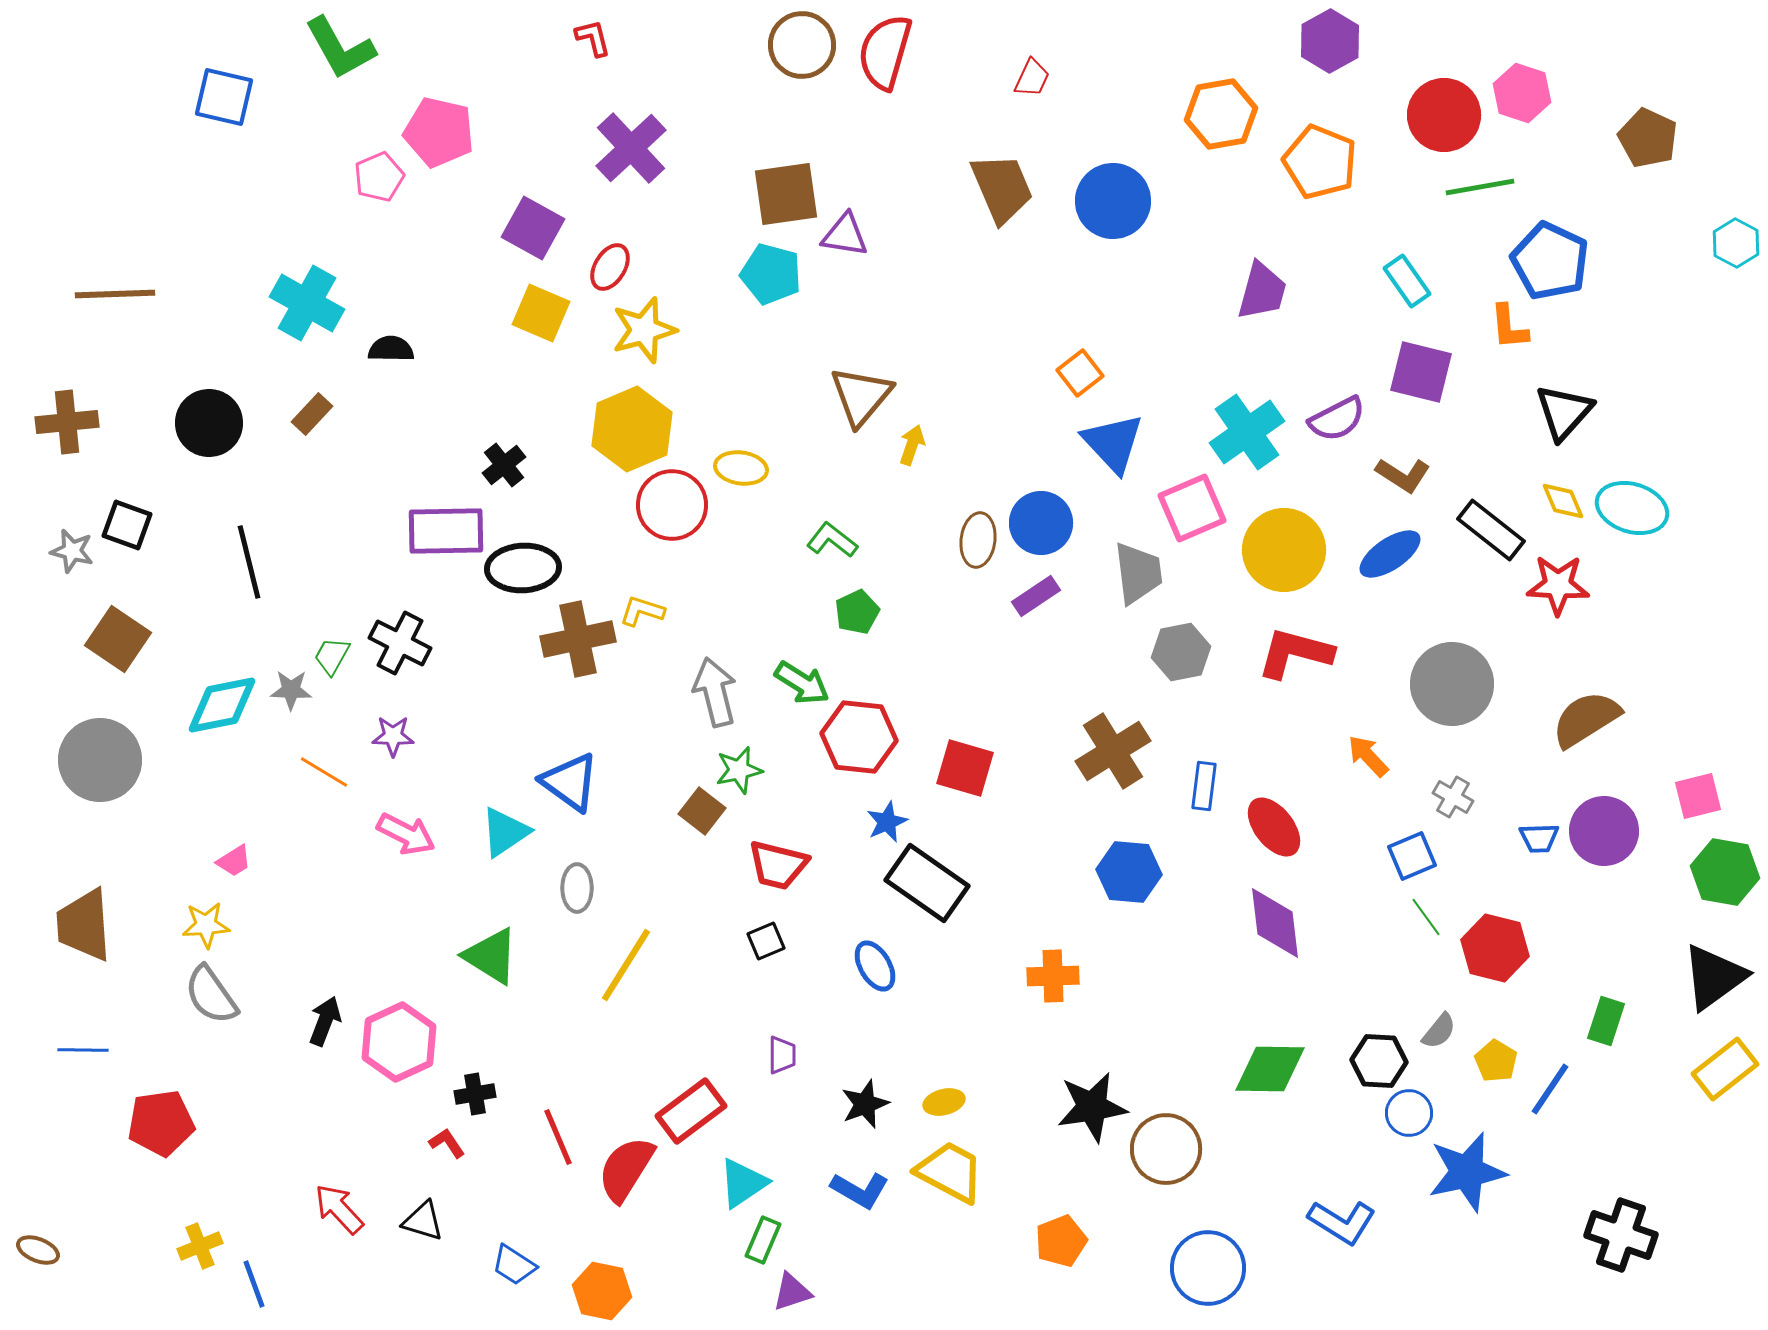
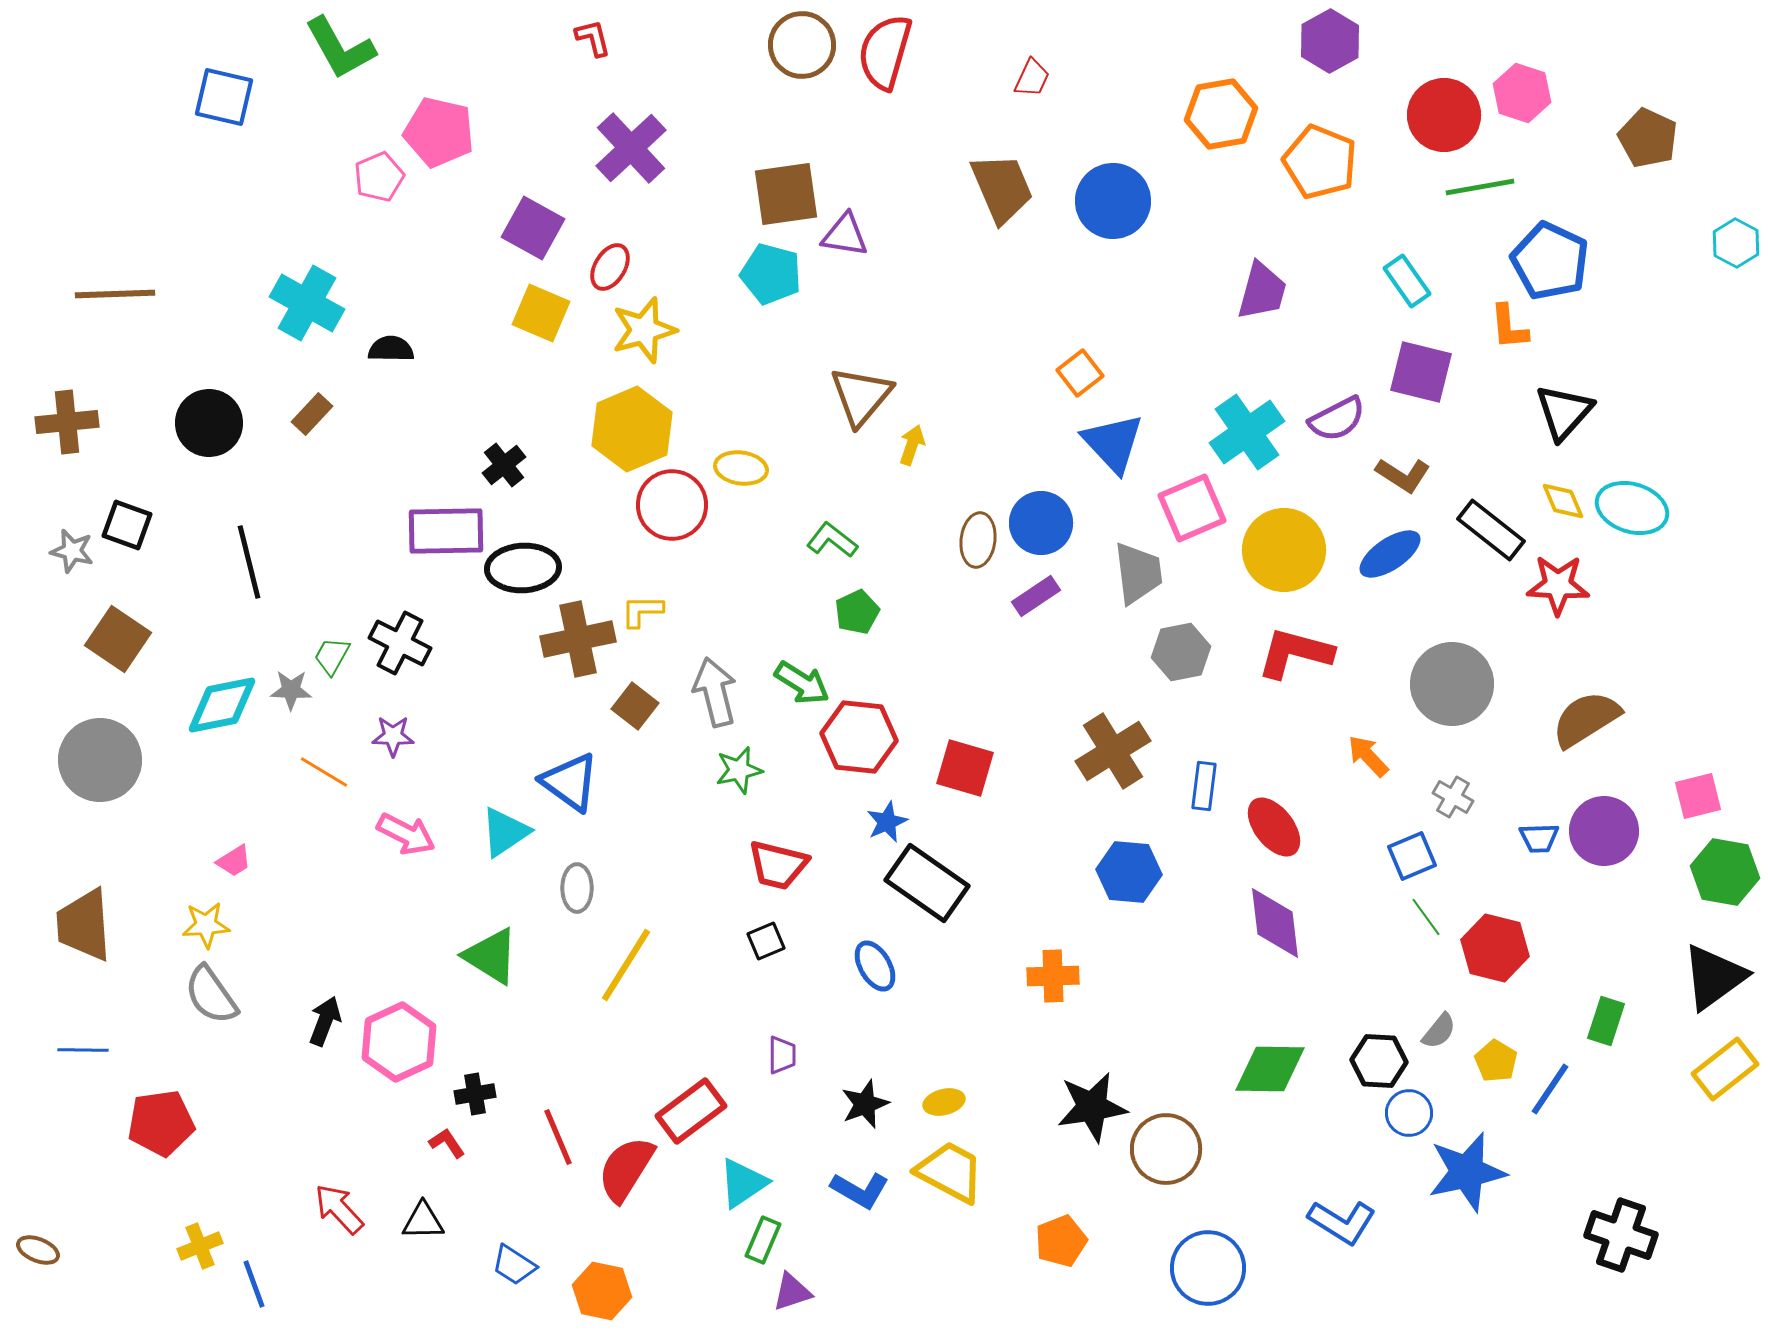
yellow L-shape at (642, 611): rotated 18 degrees counterclockwise
brown square at (702, 811): moved 67 px left, 105 px up
black triangle at (423, 1221): rotated 18 degrees counterclockwise
